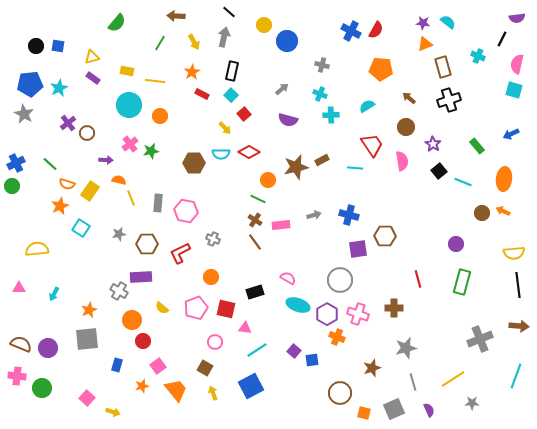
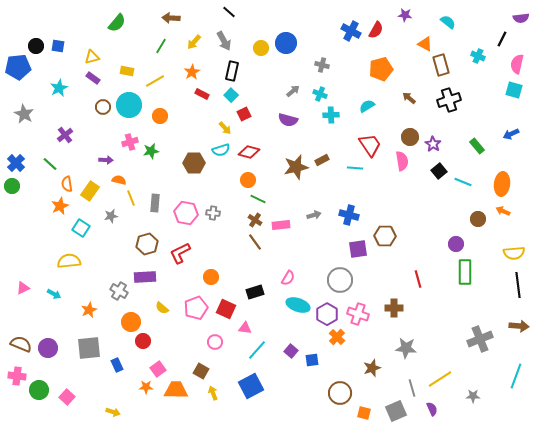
brown arrow at (176, 16): moved 5 px left, 2 px down
purple semicircle at (517, 18): moved 4 px right
purple star at (423, 23): moved 18 px left, 8 px up
yellow circle at (264, 25): moved 3 px left, 23 px down
gray arrow at (224, 37): moved 4 px down; rotated 138 degrees clockwise
blue circle at (287, 41): moved 1 px left, 2 px down
yellow arrow at (194, 42): rotated 70 degrees clockwise
green line at (160, 43): moved 1 px right, 3 px down
orange triangle at (425, 44): rotated 49 degrees clockwise
brown rectangle at (443, 67): moved 2 px left, 2 px up
orange pentagon at (381, 69): rotated 20 degrees counterclockwise
yellow line at (155, 81): rotated 36 degrees counterclockwise
blue pentagon at (30, 84): moved 12 px left, 17 px up
gray arrow at (282, 89): moved 11 px right, 2 px down
red square at (244, 114): rotated 16 degrees clockwise
purple cross at (68, 123): moved 3 px left, 12 px down
brown circle at (406, 127): moved 4 px right, 10 px down
brown circle at (87, 133): moved 16 px right, 26 px up
pink cross at (130, 144): moved 2 px up; rotated 21 degrees clockwise
red trapezoid at (372, 145): moved 2 px left
red diamond at (249, 152): rotated 15 degrees counterclockwise
cyan semicircle at (221, 154): moved 4 px up; rotated 18 degrees counterclockwise
blue cross at (16, 163): rotated 18 degrees counterclockwise
orange ellipse at (504, 179): moved 2 px left, 5 px down
orange circle at (268, 180): moved 20 px left
orange semicircle at (67, 184): rotated 63 degrees clockwise
gray rectangle at (158, 203): moved 3 px left
pink hexagon at (186, 211): moved 2 px down
brown circle at (482, 213): moved 4 px left, 6 px down
gray star at (119, 234): moved 8 px left, 18 px up
gray cross at (213, 239): moved 26 px up; rotated 16 degrees counterclockwise
brown hexagon at (147, 244): rotated 15 degrees counterclockwise
yellow semicircle at (37, 249): moved 32 px right, 12 px down
purple rectangle at (141, 277): moved 4 px right
pink semicircle at (288, 278): rotated 91 degrees clockwise
green rectangle at (462, 282): moved 3 px right, 10 px up; rotated 15 degrees counterclockwise
pink triangle at (19, 288): moved 4 px right; rotated 24 degrees counterclockwise
cyan arrow at (54, 294): rotated 88 degrees counterclockwise
red square at (226, 309): rotated 12 degrees clockwise
orange circle at (132, 320): moved 1 px left, 2 px down
orange cross at (337, 337): rotated 21 degrees clockwise
gray square at (87, 339): moved 2 px right, 9 px down
gray star at (406, 348): rotated 20 degrees clockwise
cyan line at (257, 350): rotated 15 degrees counterclockwise
purple square at (294, 351): moved 3 px left
blue rectangle at (117, 365): rotated 40 degrees counterclockwise
pink square at (158, 366): moved 3 px down
brown square at (205, 368): moved 4 px left, 3 px down
yellow line at (453, 379): moved 13 px left
gray line at (413, 382): moved 1 px left, 6 px down
orange star at (142, 386): moved 4 px right, 1 px down; rotated 16 degrees clockwise
green circle at (42, 388): moved 3 px left, 2 px down
orange trapezoid at (176, 390): rotated 50 degrees counterclockwise
pink square at (87, 398): moved 20 px left, 1 px up
gray star at (472, 403): moved 1 px right, 7 px up
gray square at (394, 409): moved 2 px right, 2 px down
purple semicircle at (429, 410): moved 3 px right, 1 px up
